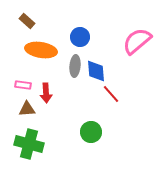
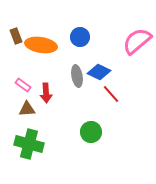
brown rectangle: moved 11 px left, 15 px down; rotated 28 degrees clockwise
orange ellipse: moved 5 px up
gray ellipse: moved 2 px right, 10 px down; rotated 15 degrees counterclockwise
blue diamond: moved 3 px right, 1 px down; rotated 60 degrees counterclockwise
pink rectangle: rotated 28 degrees clockwise
